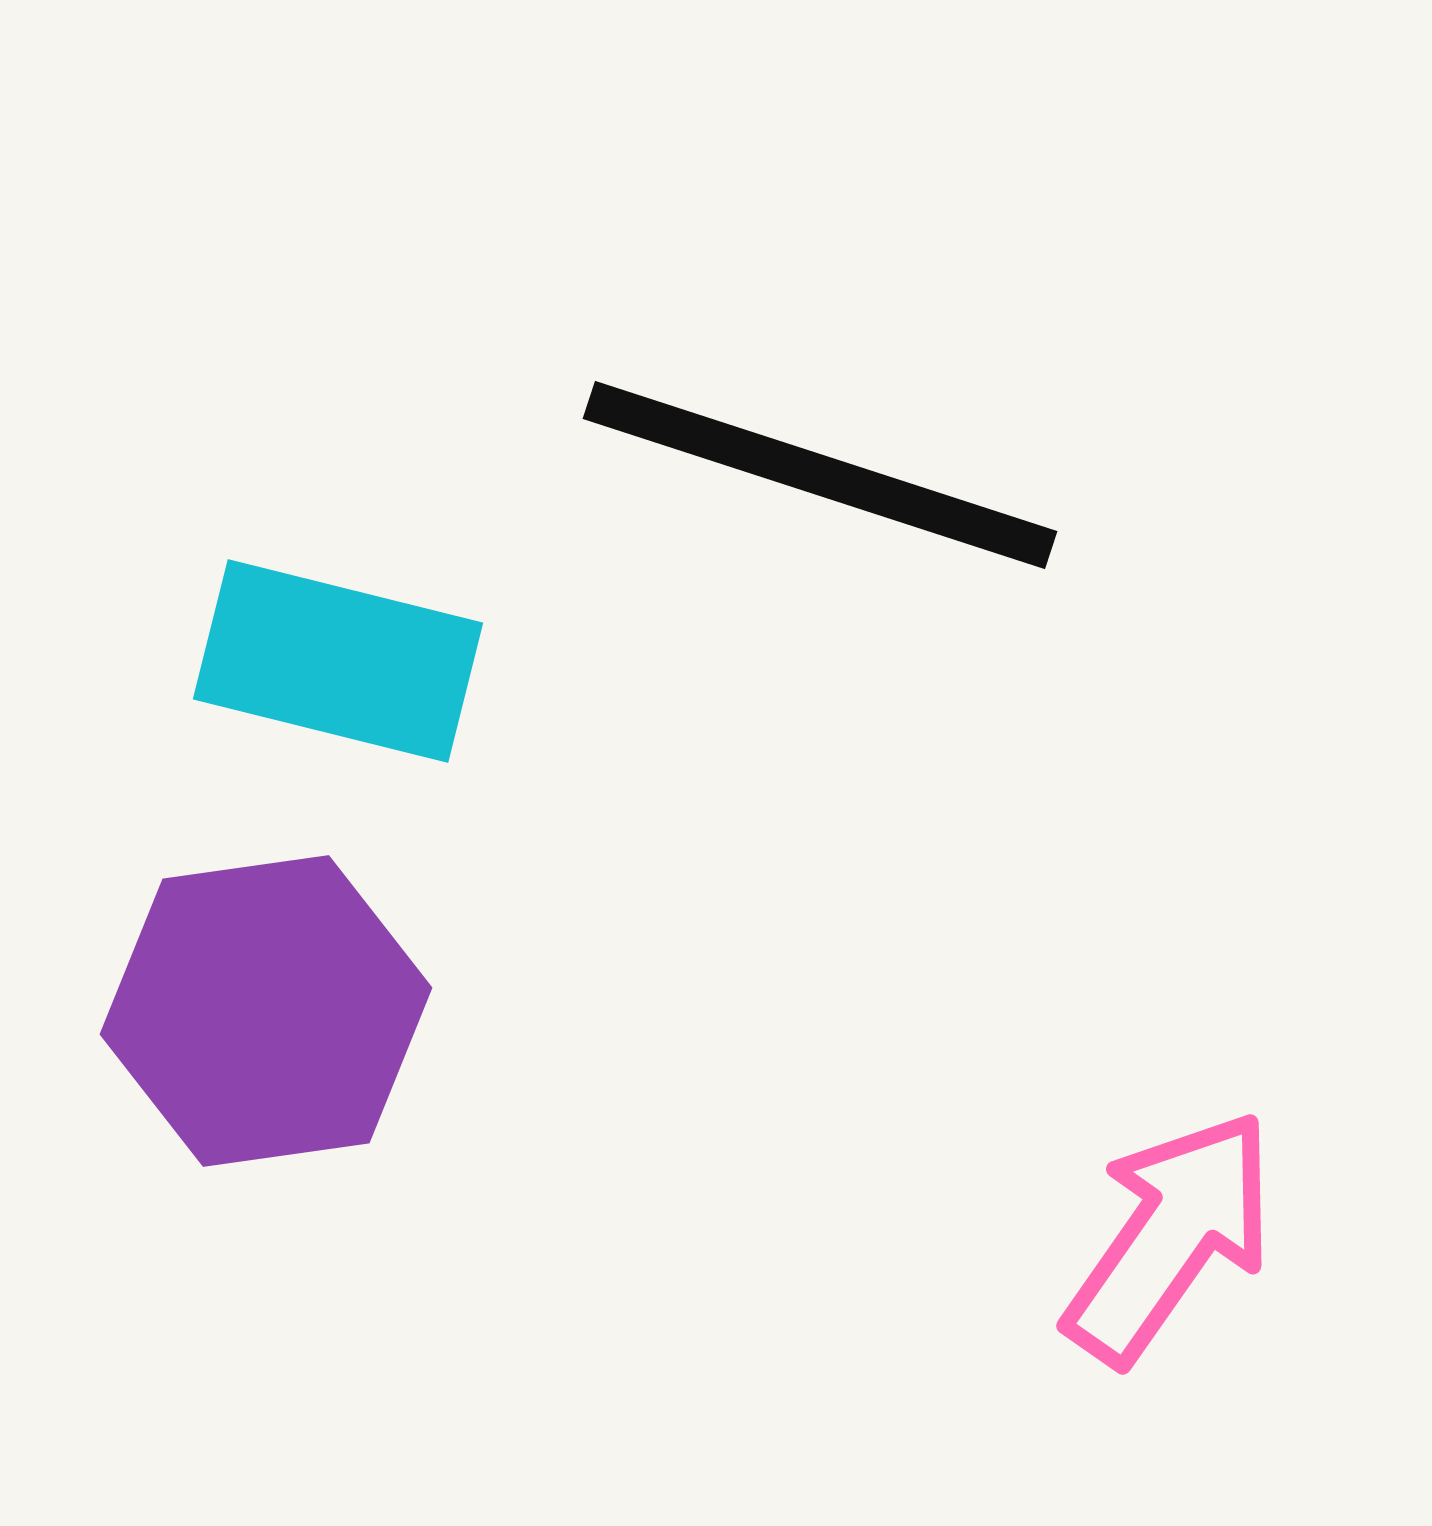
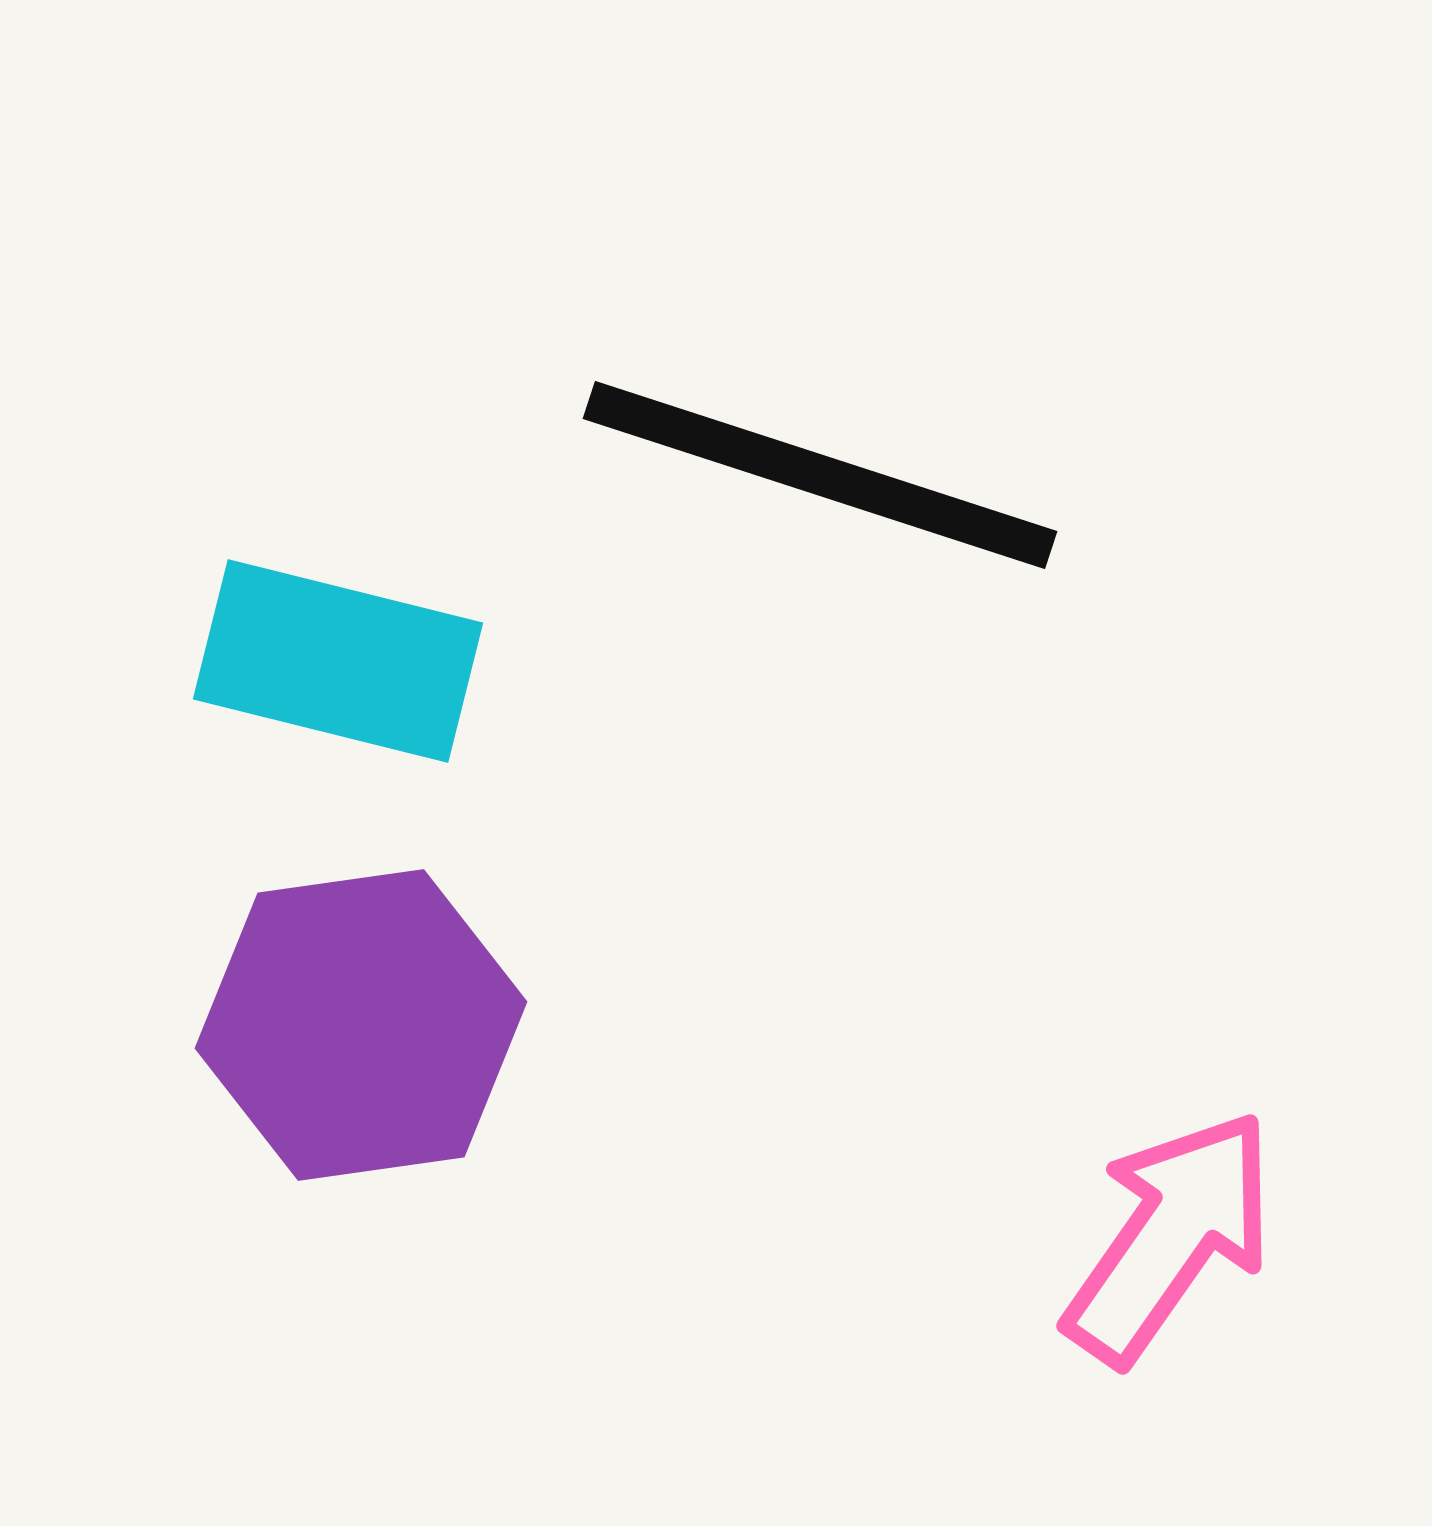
purple hexagon: moved 95 px right, 14 px down
